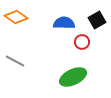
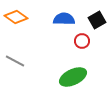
blue semicircle: moved 4 px up
red circle: moved 1 px up
